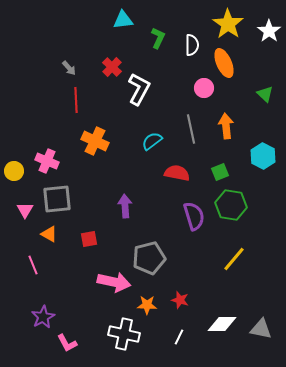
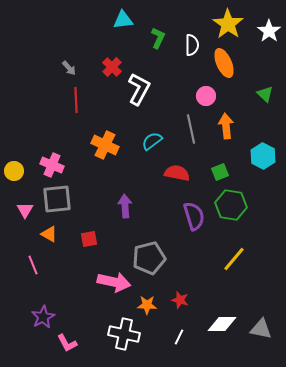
pink circle: moved 2 px right, 8 px down
orange cross: moved 10 px right, 4 px down
pink cross: moved 5 px right, 4 px down
